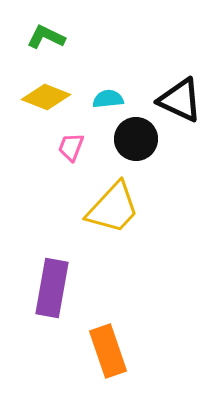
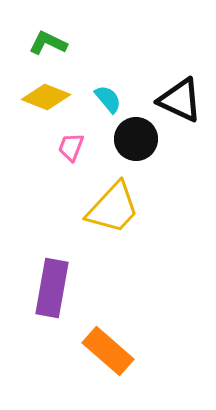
green L-shape: moved 2 px right, 6 px down
cyan semicircle: rotated 56 degrees clockwise
orange rectangle: rotated 30 degrees counterclockwise
